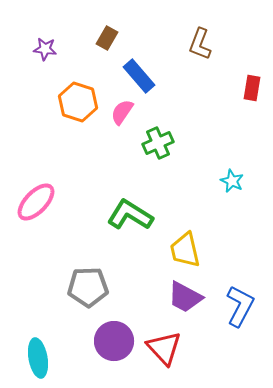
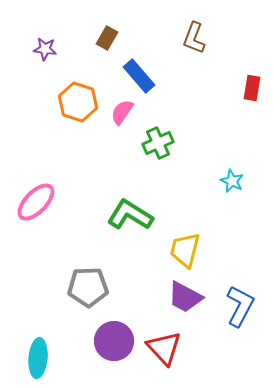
brown L-shape: moved 6 px left, 6 px up
yellow trapezoid: rotated 27 degrees clockwise
cyan ellipse: rotated 15 degrees clockwise
